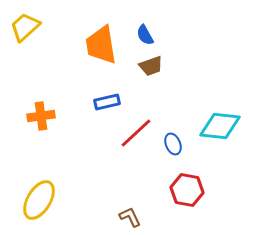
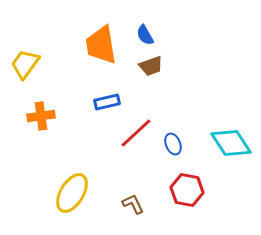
yellow trapezoid: moved 37 px down; rotated 12 degrees counterclockwise
cyan diamond: moved 11 px right, 17 px down; rotated 51 degrees clockwise
yellow ellipse: moved 33 px right, 7 px up
brown L-shape: moved 3 px right, 13 px up
